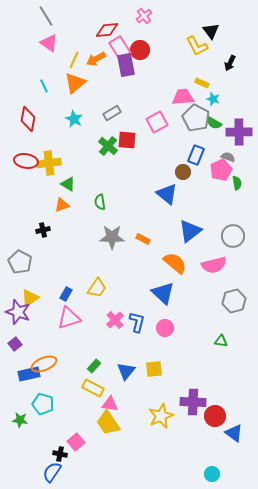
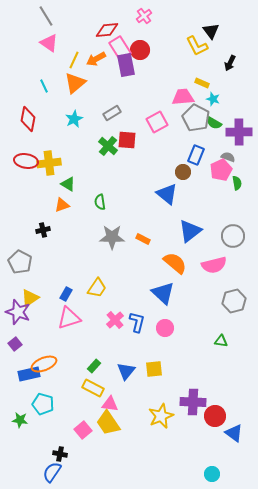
cyan star at (74, 119): rotated 18 degrees clockwise
pink square at (76, 442): moved 7 px right, 12 px up
